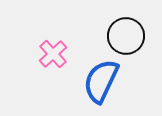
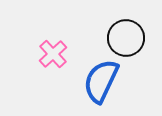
black circle: moved 2 px down
